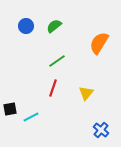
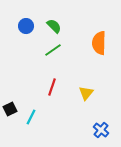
green semicircle: rotated 84 degrees clockwise
orange semicircle: rotated 30 degrees counterclockwise
green line: moved 4 px left, 11 px up
red line: moved 1 px left, 1 px up
black square: rotated 16 degrees counterclockwise
cyan line: rotated 35 degrees counterclockwise
